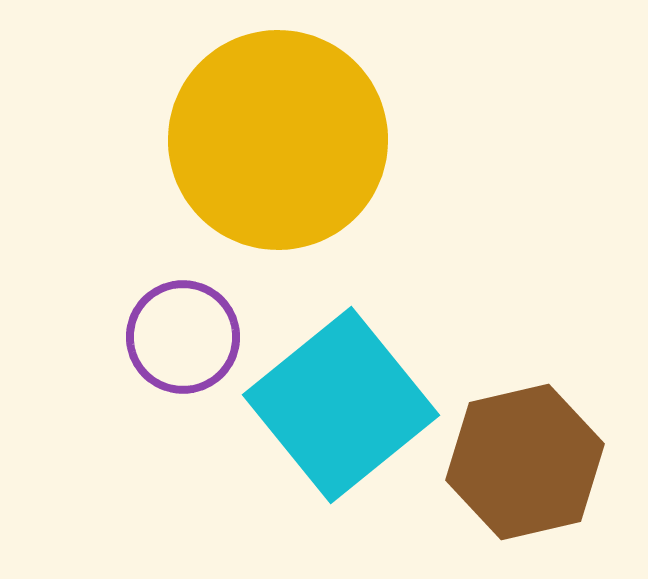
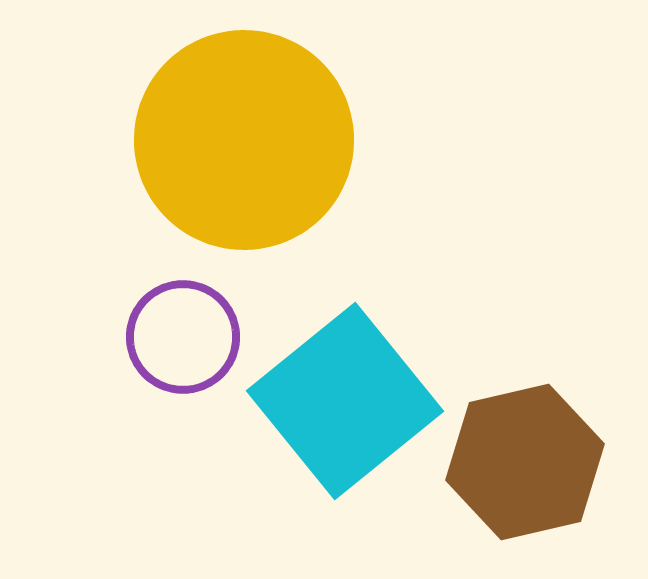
yellow circle: moved 34 px left
cyan square: moved 4 px right, 4 px up
